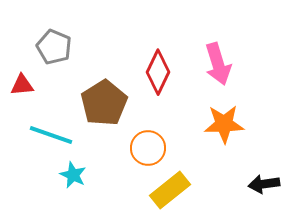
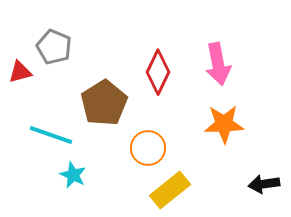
pink arrow: rotated 6 degrees clockwise
red triangle: moved 2 px left, 13 px up; rotated 10 degrees counterclockwise
